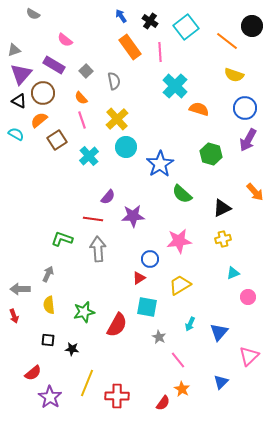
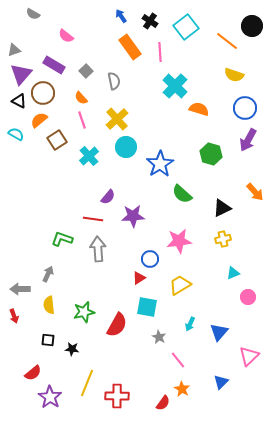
pink semicircle at (65, 40): moved 1 px right, 4 px up
